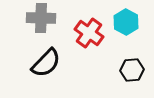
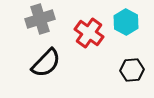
gray cross: moved 1 px left, 1 px down; rotated 20 degrees counterclockwise
